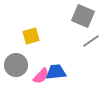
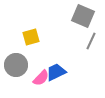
yellow square: moved 1 px down
gray line: rotated 30 degrees counterclockwise
blue trapezoid: rotated 20 degrees counterclockwise
pink semicircle: moved 2 px down
